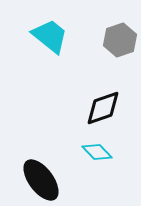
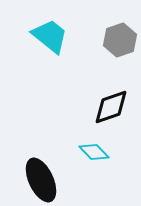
black diamond: moved 8 px right, 1 px up
cyan diamond: moved 3 px left
black ellipse: rotated 12 degrees clockwise
